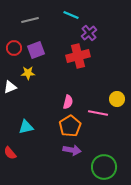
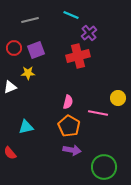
yellow circle: moved 1 px right, 1 px up
orange pentagon: moved 1 px left; rotated 10 degrees counterclockwise
